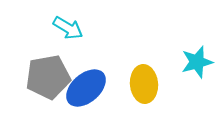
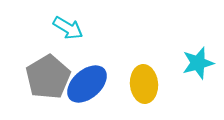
cyan star: moved 1 px right, 1 px down
gray pentagon: rotated 21 degrees counterclockwise
blue ellipse: moved 1 px right, 4 px up
